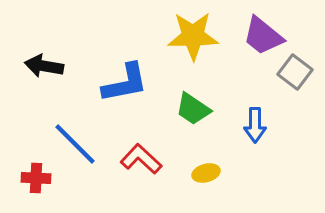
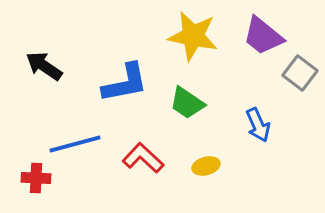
yellow star: rotated 12 degrees clockwise
black arrow: rotated 24 degrees clockwise
gray square: moved 5 px right, 1 px down
green trapezoid: moved 6 px left, 6 px up
blue arrow: moved 3 px right; rotated 24 degrees counterclockwise
blue line: rotated 60 degrees counterclockwise
red L-shape: moved 2 px right, 1 px up
yellow ellipse: moved 7 px up
